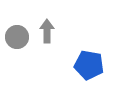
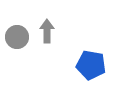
blue pentagon: moved 2 px right
